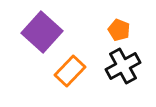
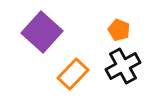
orange rectangle: moved 3 px right, 3 px down
